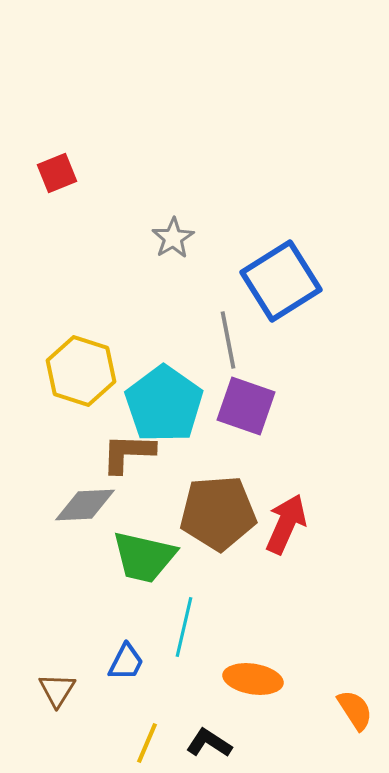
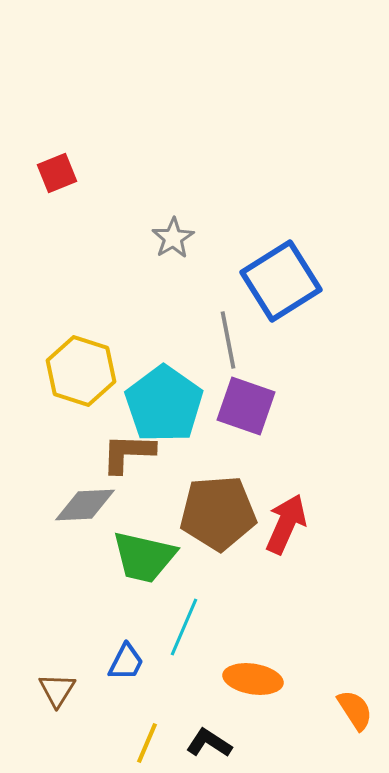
cyan line: rotated 10 degrees clockwise
